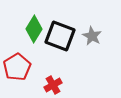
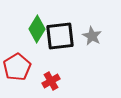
green diamond: moved 3 px right
black square: rotated 28 degrees counterclockwise
red cross: moved 2 px left, 4 px up
